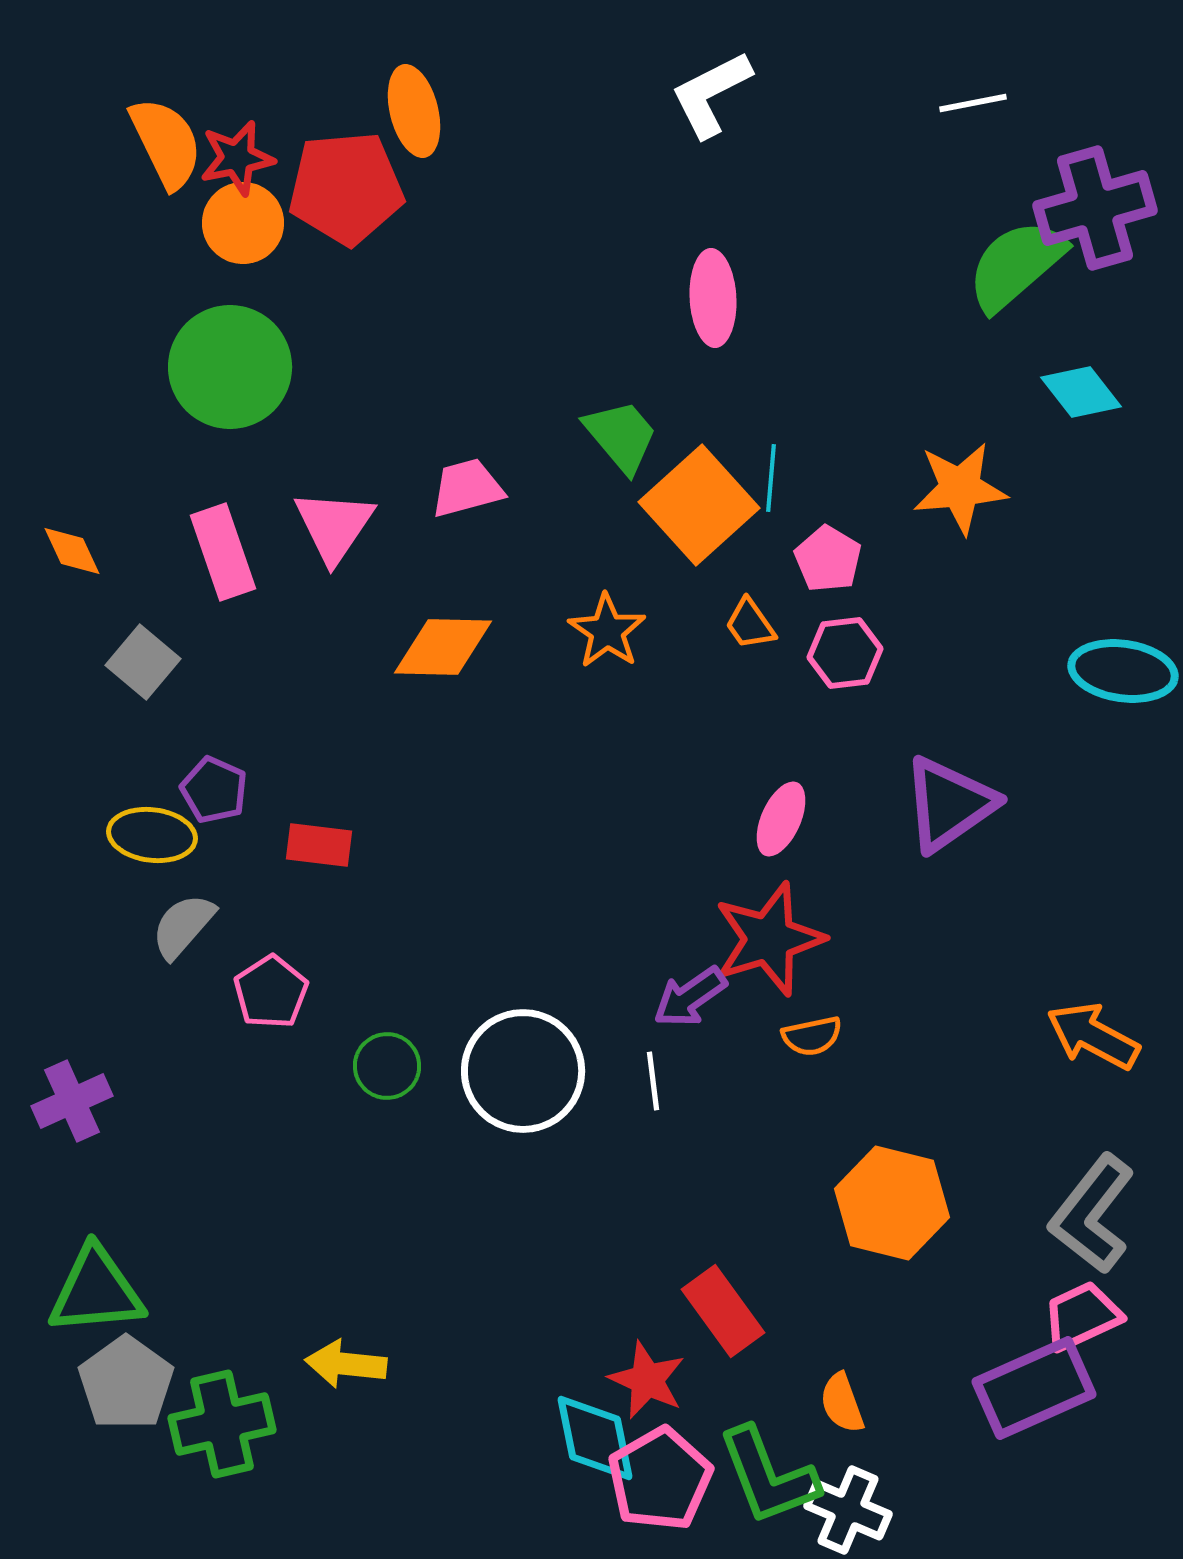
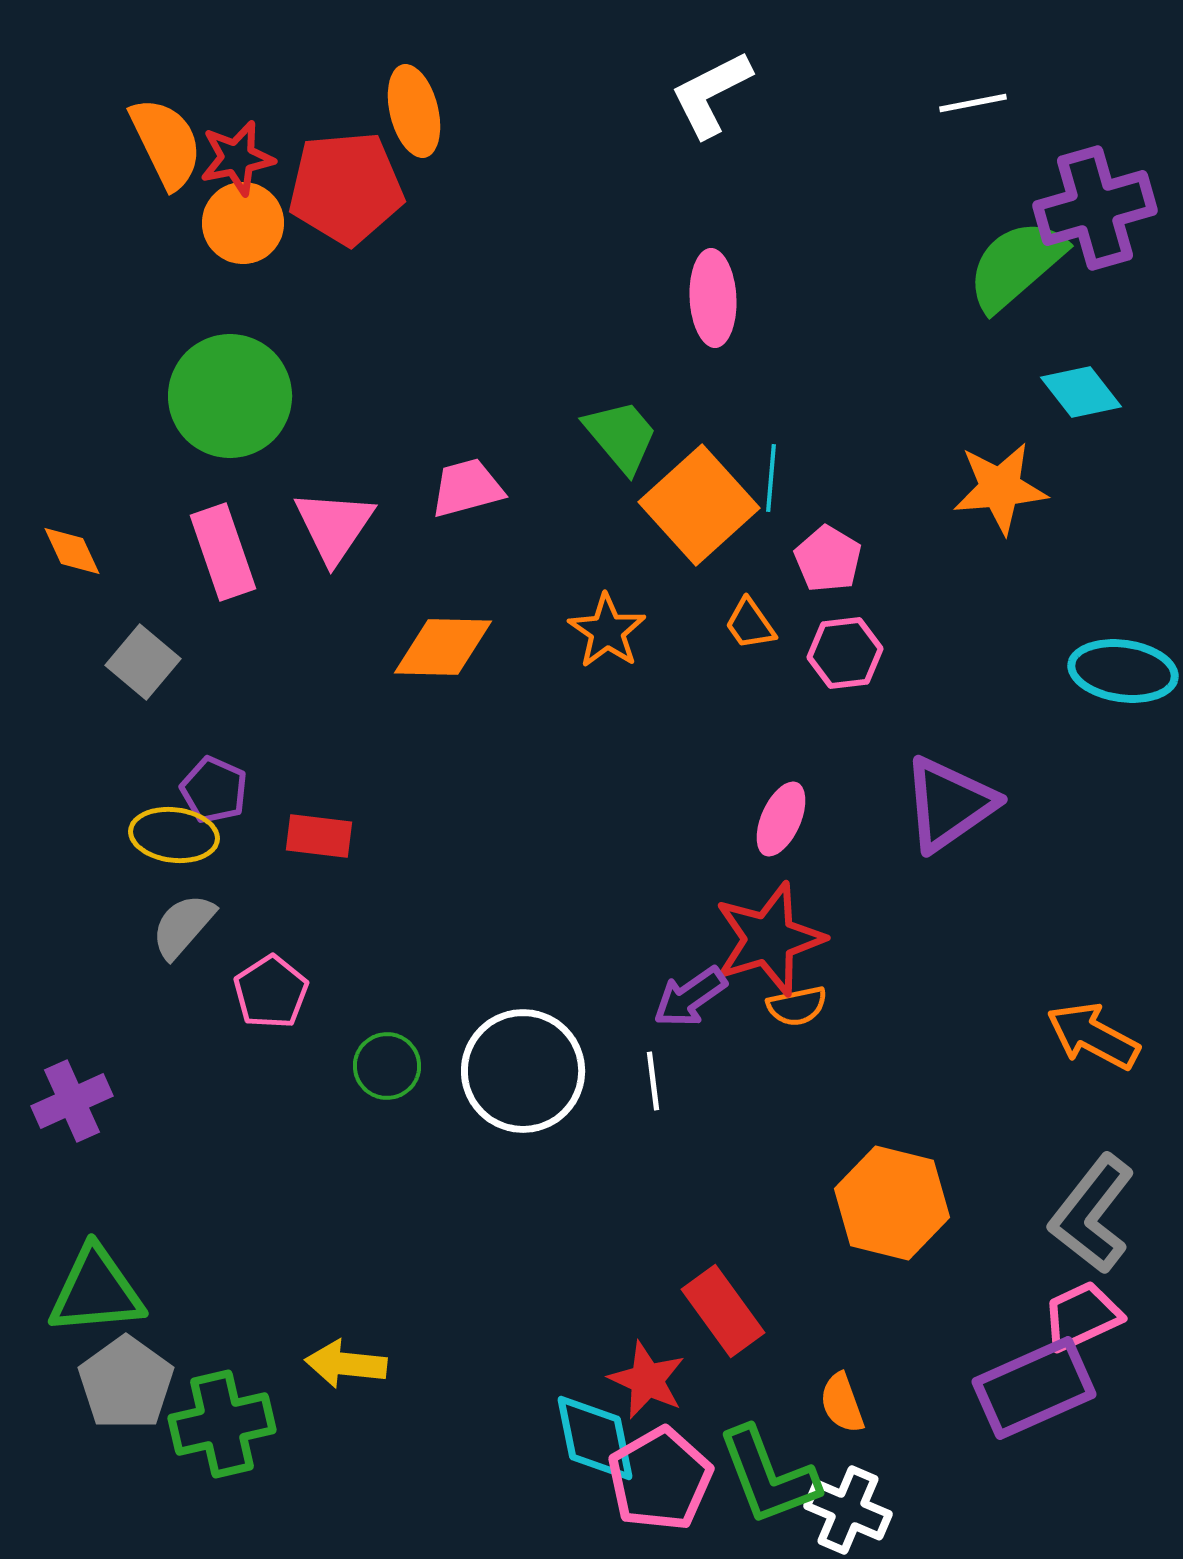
green circle at (230, 367): moved 29 px down
orange star at (960, 488): moved 40 px right
yellow ellipse at (152, 835): moved 22 px right
red rectangle at (319, 845): moved 9 px up
orange semicircle at (812, 1036): moved 15 px left, 30 px up
